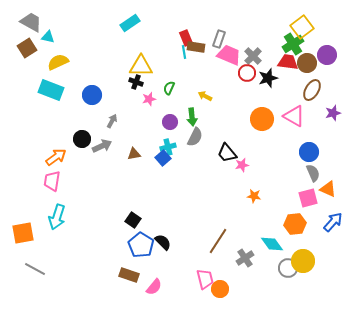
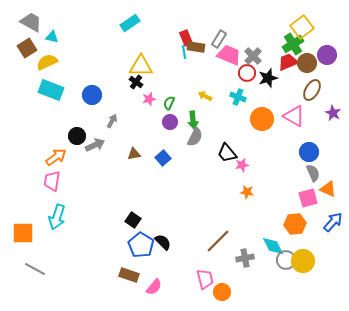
cyan triangle at (48, 37): moved 4 px right
gray rectangle at (219, 39): rotated 12 degrees clockwise
yellow semicircle at (58, 62): moved 11 px left
red trapezoid at (288, 62): rotated 30 degrees counterclockwise
black cross at (136, 82): rotated 16 degrees clockwise
green semicircle at (169, 88): moved 15 px down
purple star at (333, 113): rotated 28 degrees counterclockwise
green arrow at (192, 117): moved 1 px right, 3 px down
black circle at (82, 139): moved 5 px left, 3 px up
gray arrow at (102, 146): moved 7 px left, 1 px up
cyan cross at (168, 147): moved 70 px right, 50 px up; rotated 35 degrees clockwise
orange star at (254, 196): moved 7 px left, 4 px up
orange square at (23, 233): rotated 10 degrees clockwise
brown line at (218, 241): rotated 12 degrees clockwise
cyan diamond at (272, 244): moved 1 px right, 2 px down; rotated 10 degrees clockwise
gray cross at (245, 258): rotated 24 degrees clockwise
gray circle at (288, 268): moved 2 px left, 8 px up
orange circle at (220, 289): moved 2 px right, 3 px down
